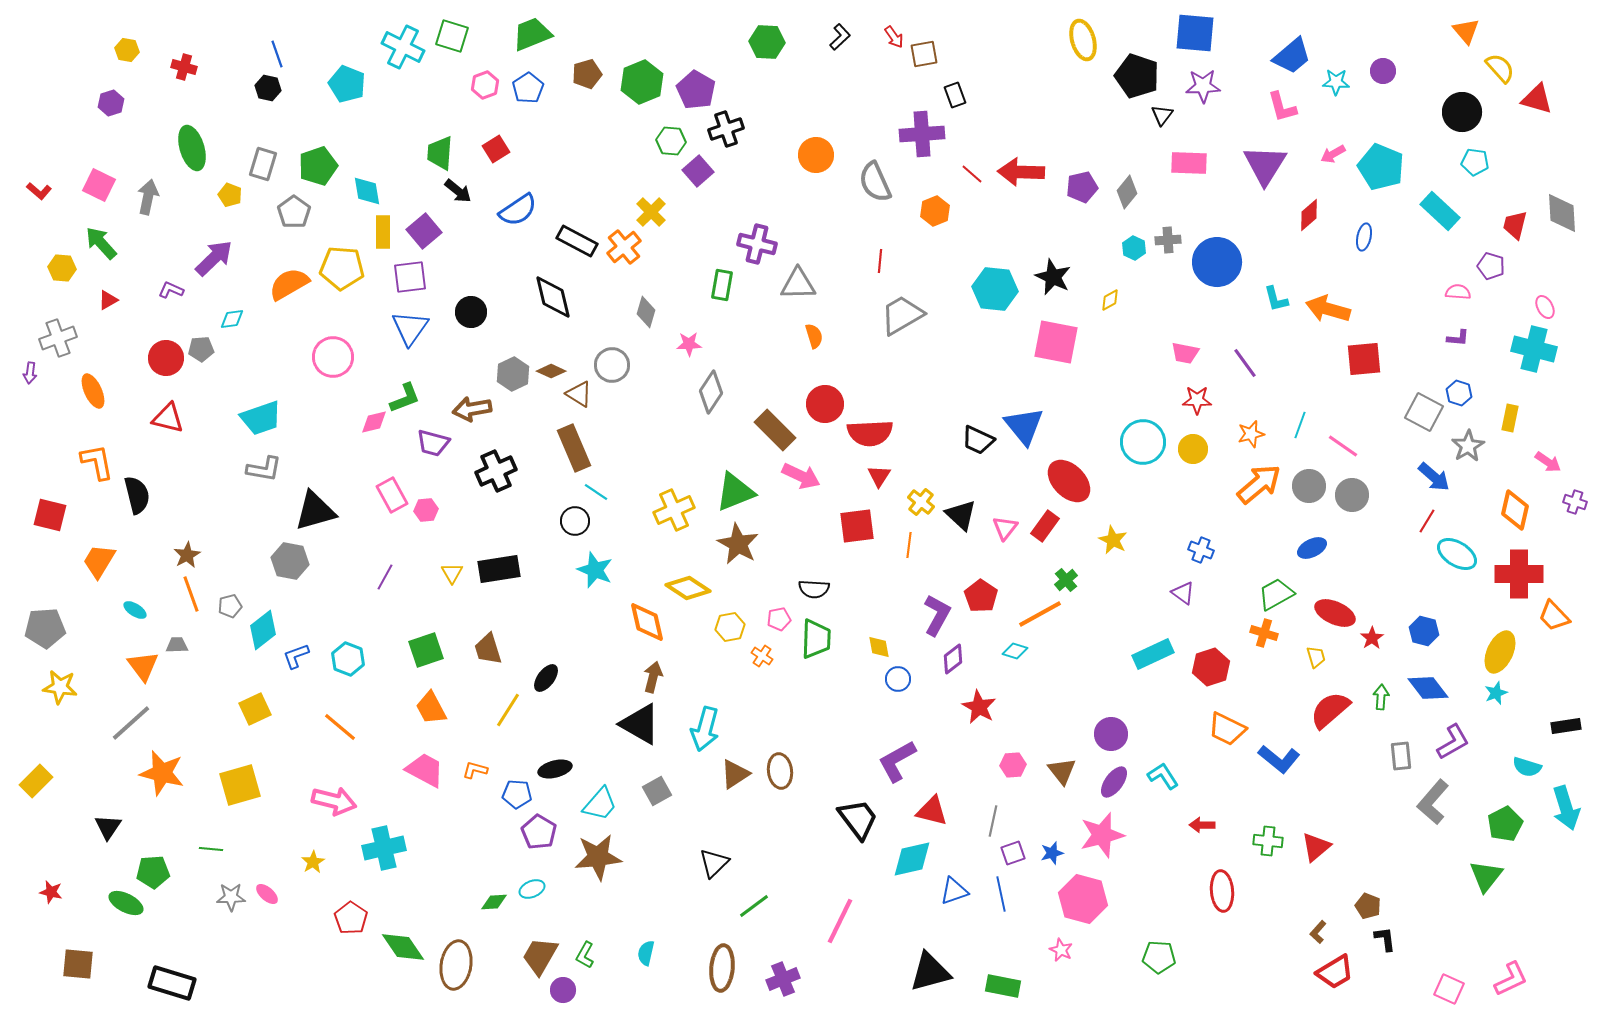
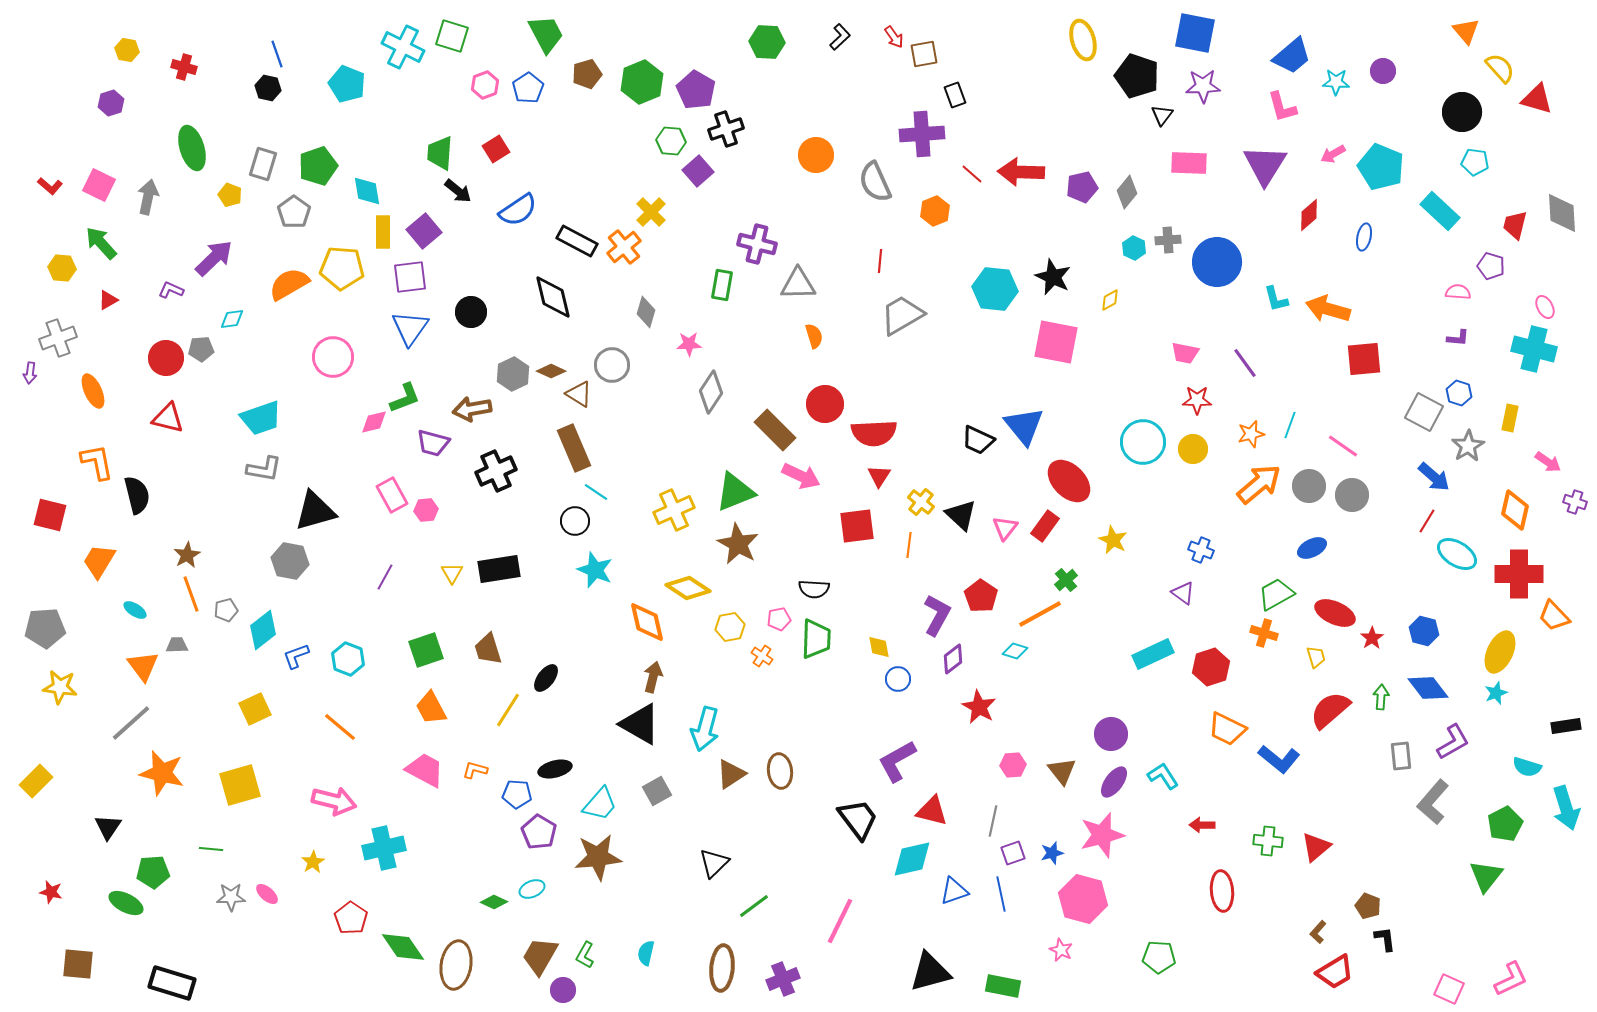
blue square at (1195, 33): rotated 6 degrees clockwise
green trapezoid at (532, 34): moved 14 px right; rotated 84 degrees clockwise
red L-shape at (39, 191): moved 11 px right, 5 px up
cyan line at (1300, 425): moved 10 px left
red semicircle at (870, 433): moved 4 px right
gray pentagon at (230, 606): moved 4 px left, 4 px down
brown triangle at (735, 774): moved 4 px left
green diamond at (494, 902): rotated 28 degrees clockwise
